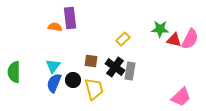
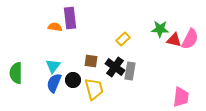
green semicircle: moved 2 px right, 1 px down
pink trapezoid: rotated 40 degrees counterclockwise
